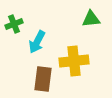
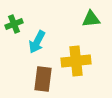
yellow cross: moved 2 px right
